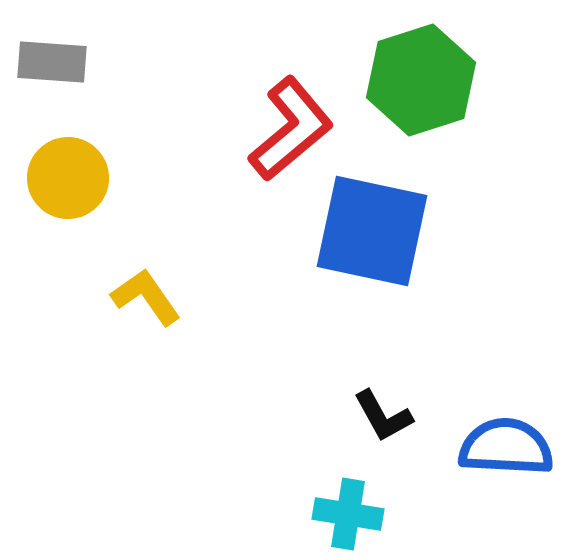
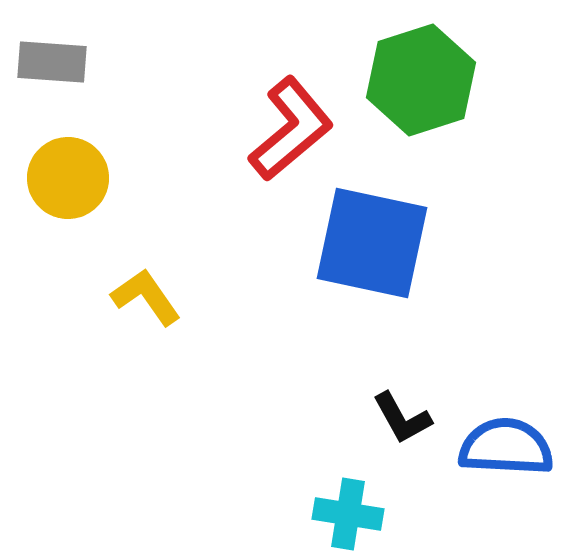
blue square: moved 12 px down
black L-shape: moved 19 px right, 2 px down
